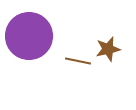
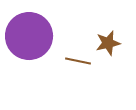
brown star: moved 6 px up
